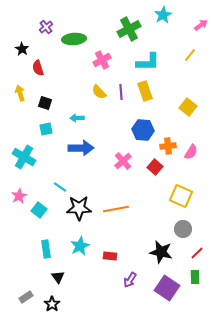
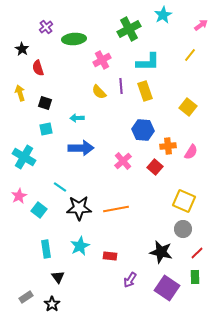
purple line at (121, 92): moved 6 px up
yellow square at (181, 196): moved 3 px right, 5 px down
